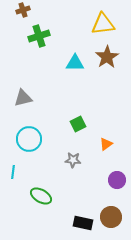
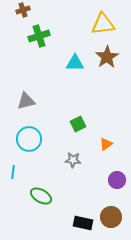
gray triangle: moved 3 px right, 3 px down
